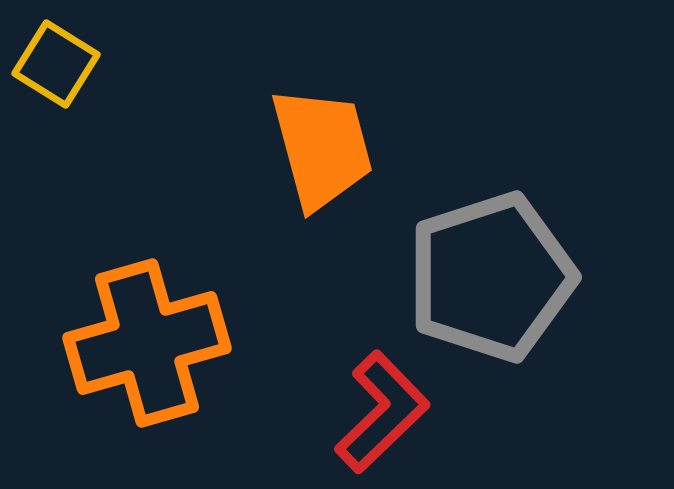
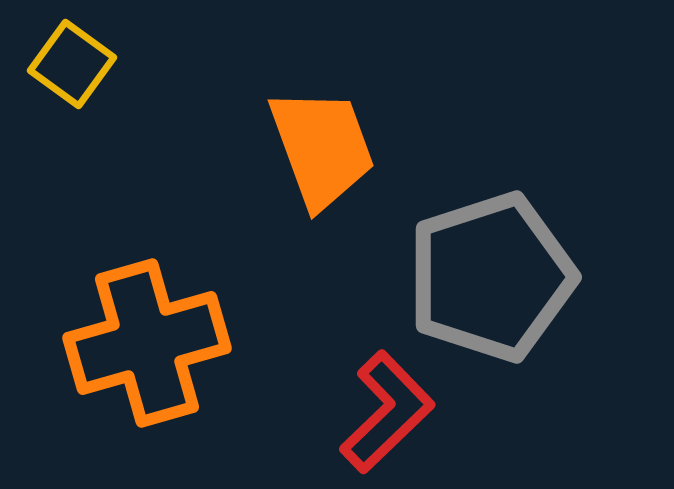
yellow square: moved 16 px right; rotated 4 degrees clockwise
orange trapezoid: rotated 5 degrees counterclockwise
red L-shape: moved 5 px right
